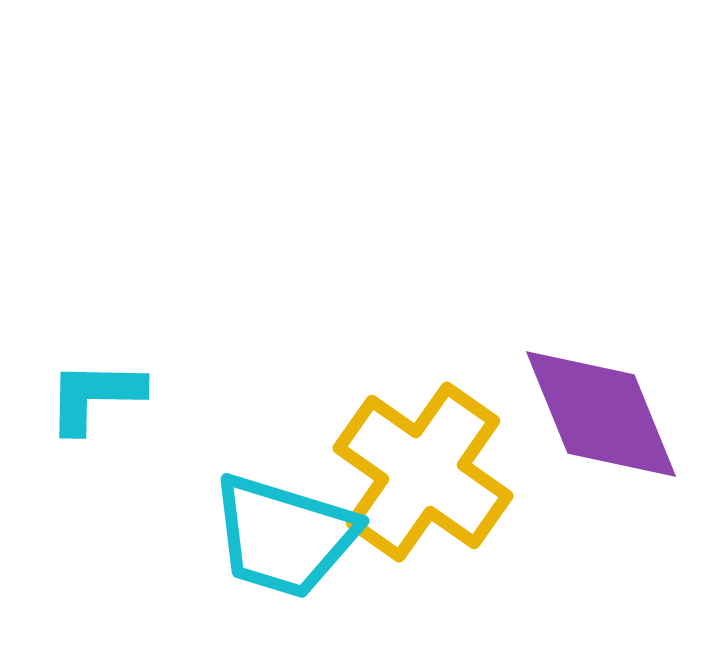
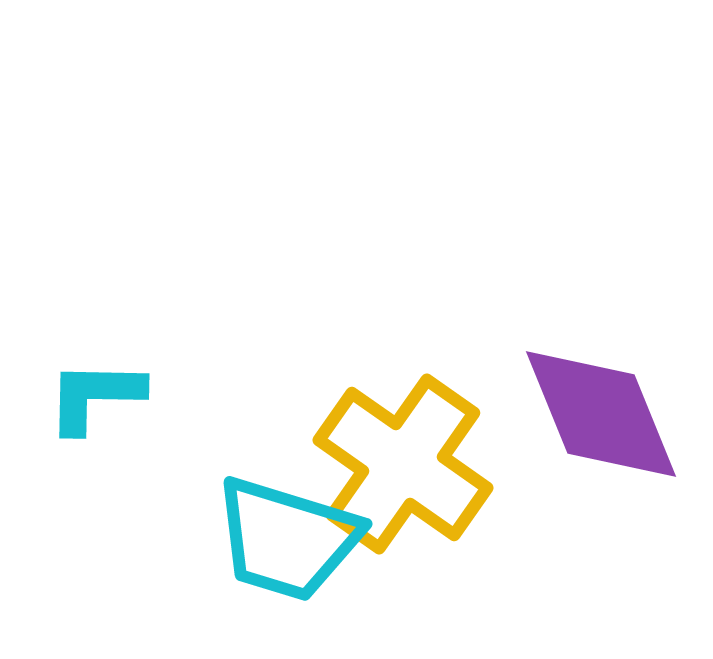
yellow cross: moved 20 px left, 8 px up
cyan trapezoid: moved 3 px right, 3 px down
